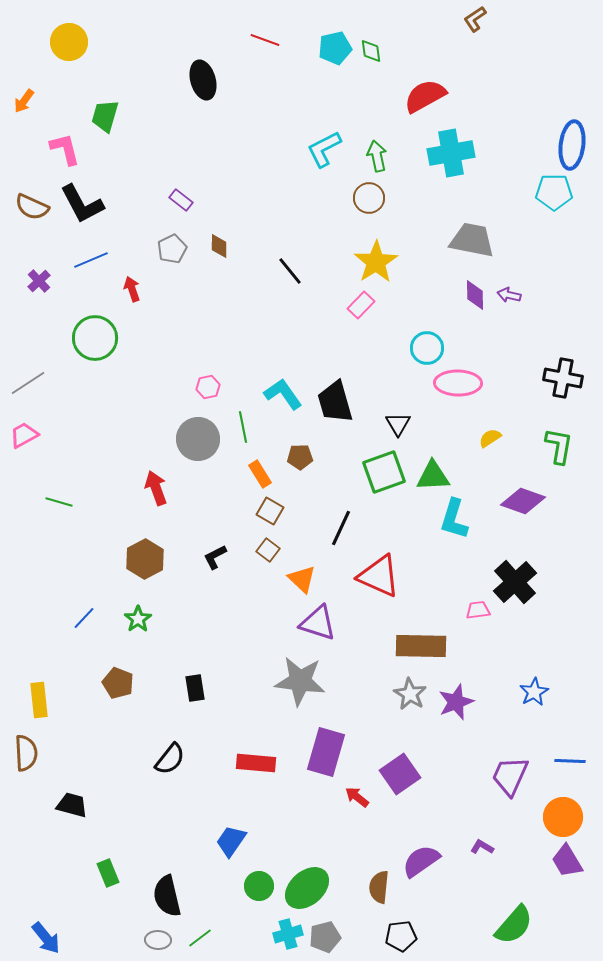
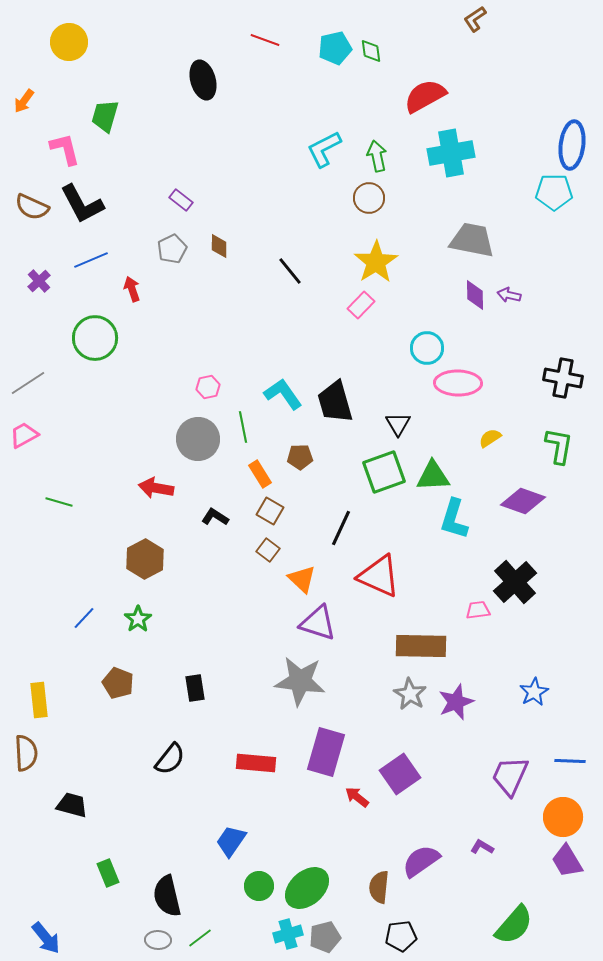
red arrow at (156, 488): rotated 60 degrees counterclockwise
black L-shape at (215, 557): moved 40 px up; rotated 60 degrees clockwise
